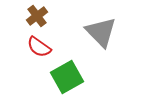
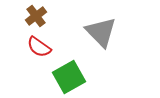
brown cross: moved 1 px left
green square: moved 2 px right
